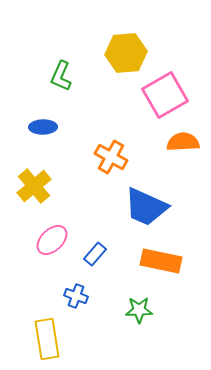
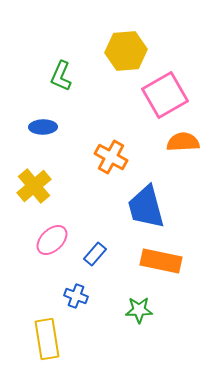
yellow hexagon: moved 2 px up
blue trapezoid: rotated 51 degrees clockwise
